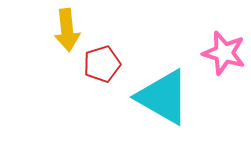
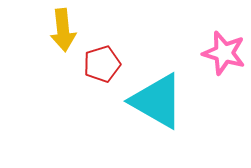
yellow arrow: moved 4 px left
cyan triangle: moved 6 px left, 4 px down
